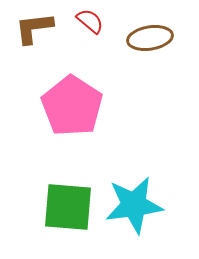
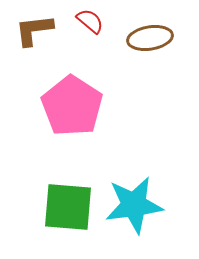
brown L-shape: moved 2 px down
